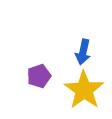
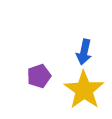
blue arrow: moved 1 px right
